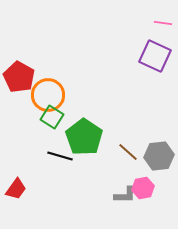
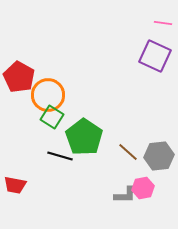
red trapezoid: moved 1 px left, 4 px up; rotated 65 degrees clockwise
